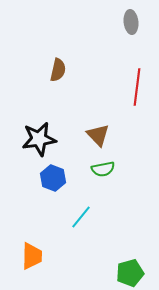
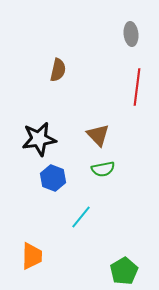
gray ellipse: moved 12 px down
green pentagon: moved 6 px left, 2 px up; rotated 16 degrees counterclockwise
